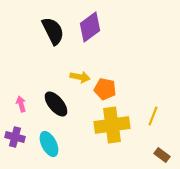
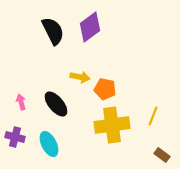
pink arrow: moved 2 px up
